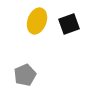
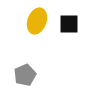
black square: rotated 20 degrees clockwise
